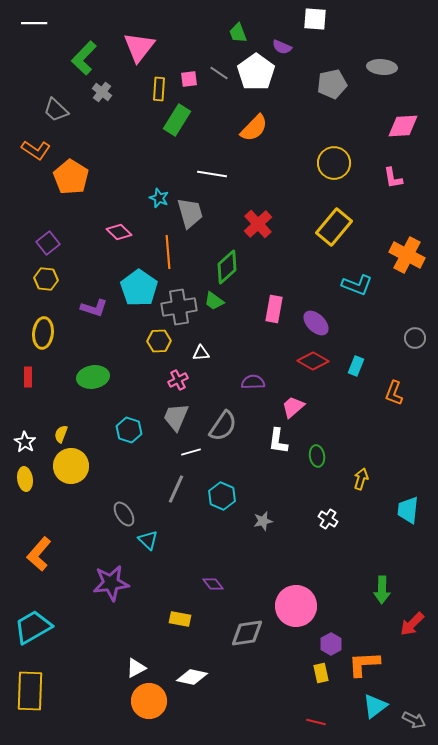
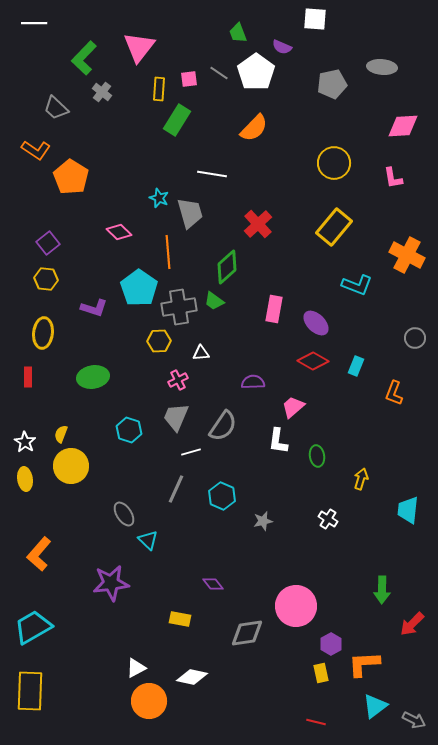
gray trapezoid at (56, 110): moved 2 px up
